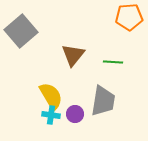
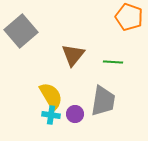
orange pentagon: rotated 24 degrees clockwise
